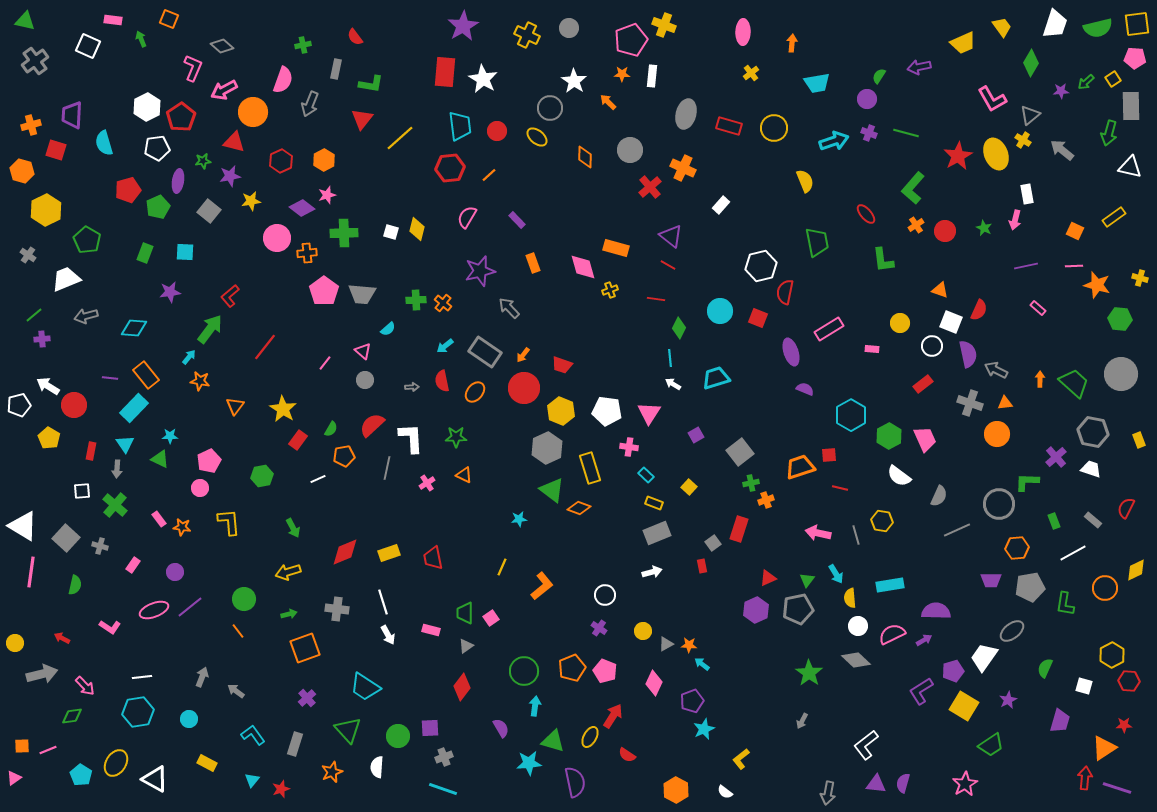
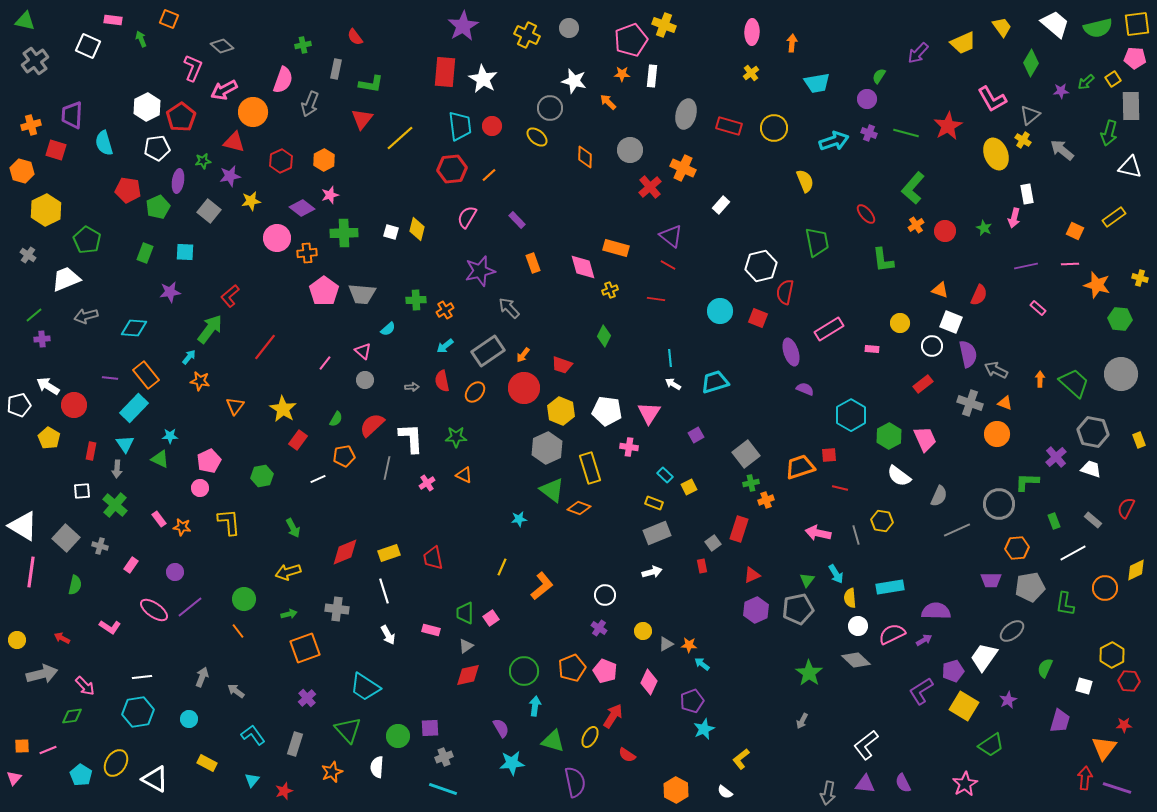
white trapezoid at (1055, 24): rotated 68 degrees counterclockwise
pink ellipse at (743, 32): moved 9 px right
purple arrow at (919, 67): moved 1 px left, 14 px up; rotated 35 degrees counterclockwise
white star at (574, 81): rotated 20 degrees counterclockwise
red circle at (497, 131): moved 5 px left, 5 px up
red star at (958, 156): moved 10 px left, 30 px up
red hexagon at (450, 168): moved 2 px right, 1 px down
red pentagon at (128, 190): rotated 25 degrees clockwise
pink star at (327, 195): moved 3 px right
pink arrow at (1015, 220): moved 1 px left, 2 px up
pink line at (1074, 266): moved 4 px left, 2 px up
orange cross at (443, 303): moved 2 px right, 7 px down; rotated 18 degrees clockwise
red semicircle at (979, 310): moved 15 px up
green diamond at (679, 328): moved 75 px left, 8 px down
gray rectangle at (485, 352): moved 3 px right, 1 px up; rotated 68 degrees counterclockwise
cyan trapezoid at (716, 378): moved 1 px left, 4 px down
orange triangle at (1005, 403): rotated 28 degrees clockwise
green semicircle at (331, 429): moved 5 px right, 10 px up
gray square at (740, 452): moved 6 px right, 2 px down
cyan rectangle at (646, 475): moved 19 px right
yellow square at (689, 487): rotated 21 degrees clockwise
pink rectangle at (133, 565): moved 2 px left
red triangle at (768, 578): moved 16 px left, 3 px up
cyan rectangle at (890, 585): moved 2 px down
white line at (383, 602): moved 1 px right, 11 px up
pink ellipse at (154, 610): rotated 56 degrees clockwise
yellow circle at (15, 643): moved 2 px right, 3 px up
pink diamond at (654, 683): moved 5 px left, 1 px up
red diamond at (462, 687): moved 6 px right, 12 px up; rotated 40 degrees clockwise
orange triangle at (1104, 748): rotated 20 degrees counterclockwise
cyan star at (529, 763): moved 17 px left
pink triangle at (14, 778): rotated 14 degrees counterclockwise
purple semicircle at (903, 783): rotated 42 degrees counterclockwise
purple triangle at (876, 784): moved 11 px left
red star at (281, 789): moved 3 px right, 2 px down
